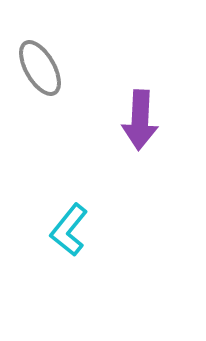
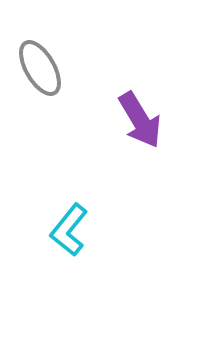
purple arrow: rotated 34 degrees counterclockwise
